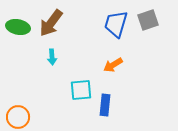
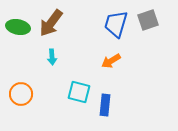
orange arrow: moved 2 px left, 4 px up
cyan square: moved 2 px left, 2 px down; rotated 20 degrees clockwise
orange circle: moved 3 px right, 23 px up
